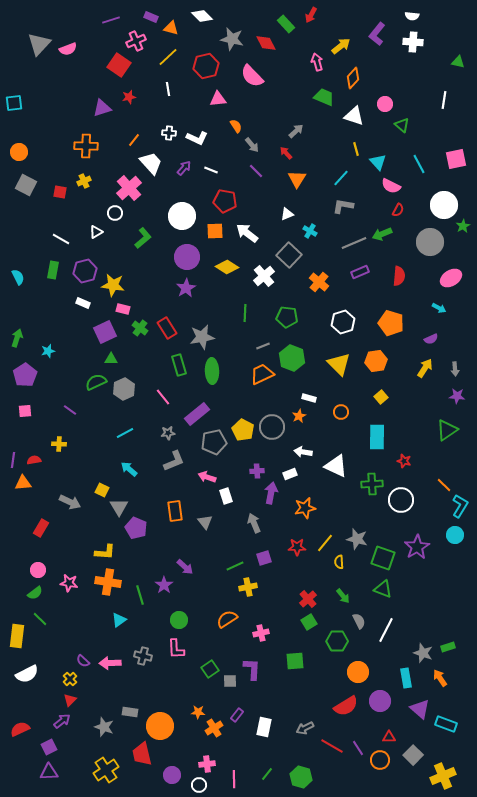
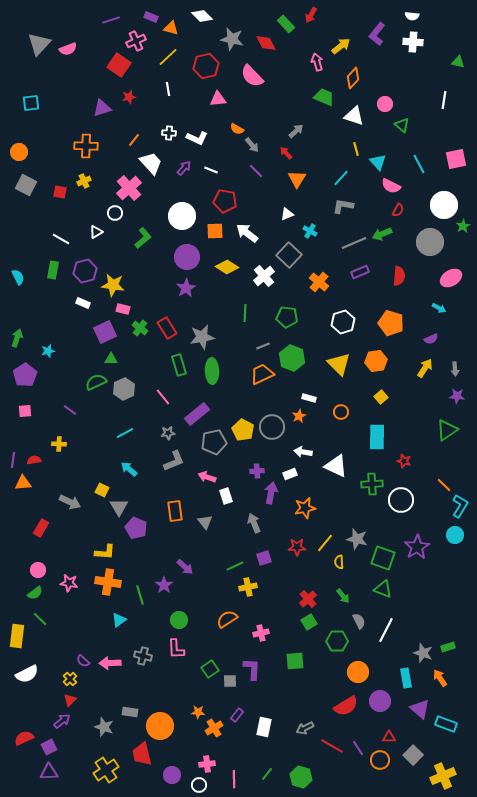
cyan square at (14, 103): moved 17 px right
orange semicircle at (236, 126): moved 1 px right, 3 px down; rotated 152 degrees clockwise
red semicircle at (20, 729): moved 4 px right, 9 px down
